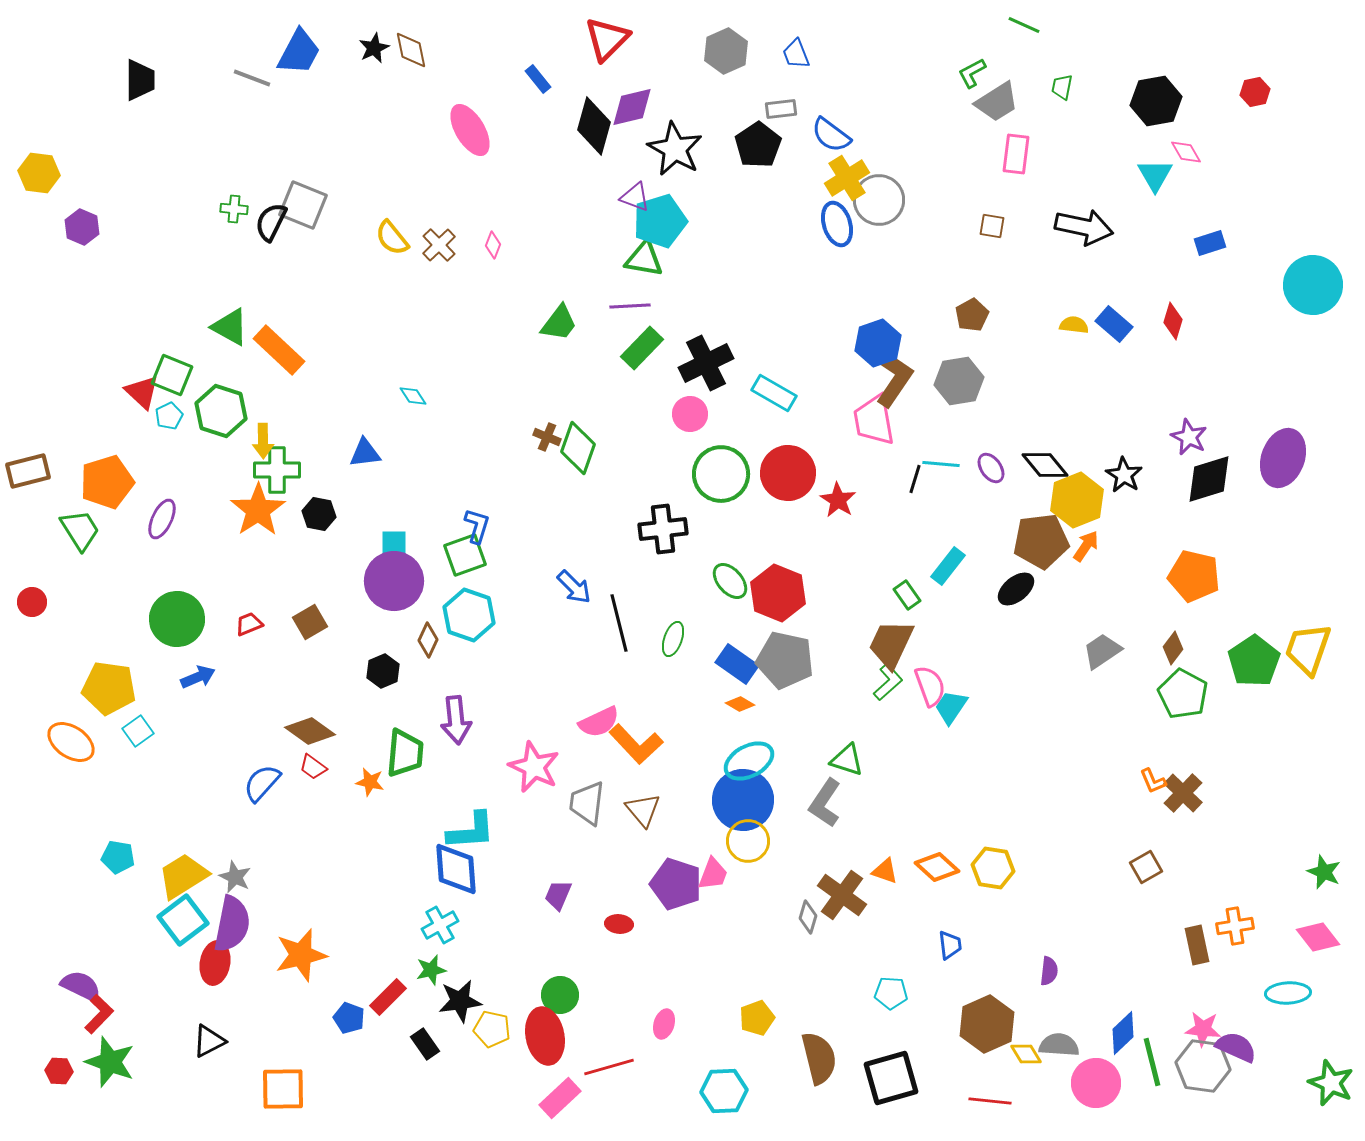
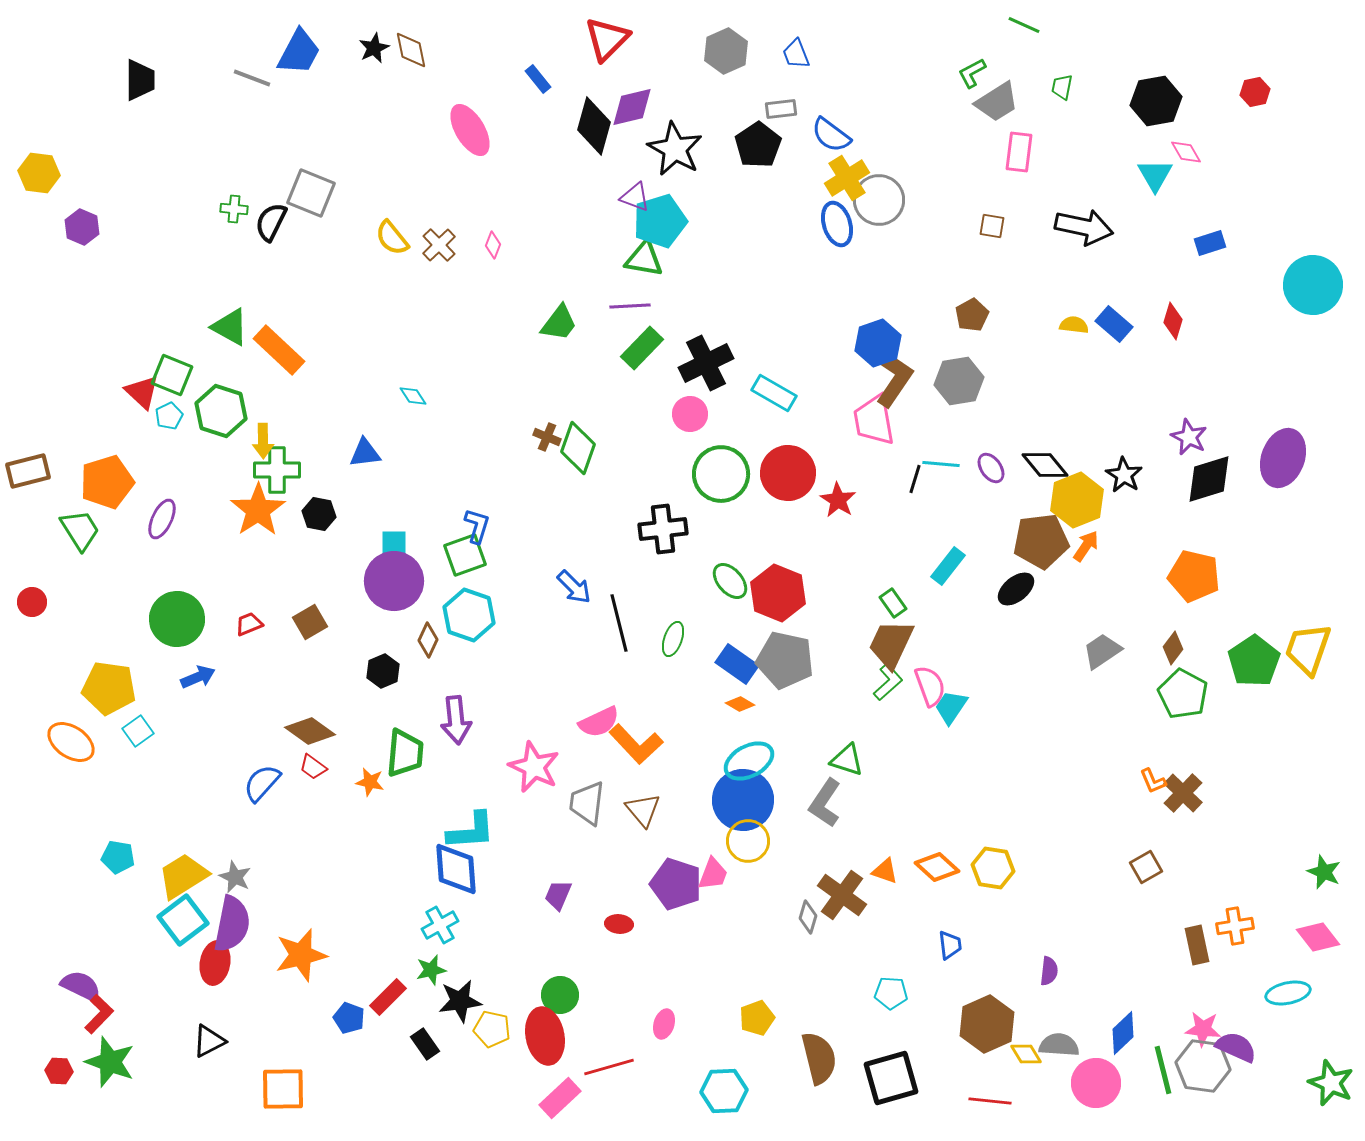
pink rectangle at (1016, 154): moved 3 px right, 2 px up
gray square at (303, 205): moved 8 px right, 12 px up
green rectangle at (907, 595): moved 14 px left, 8 px down
cyan ellipse at (1288, 993): rotated 9 degrees counterclockwise
green line at (1152, 1062): moved 11 px right, 8 px down
